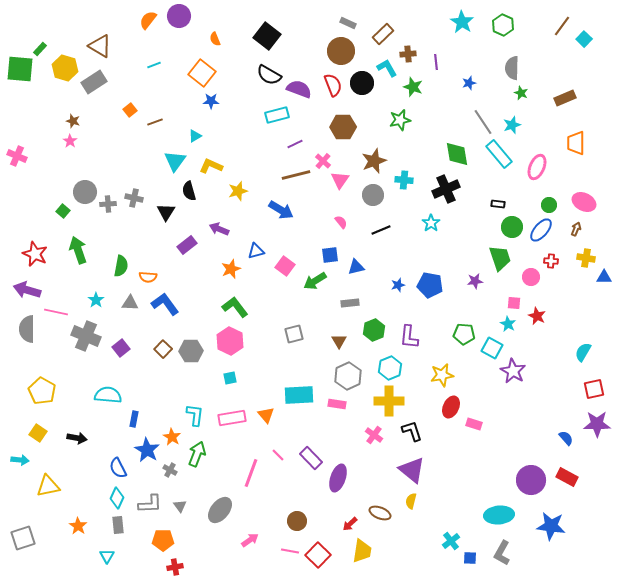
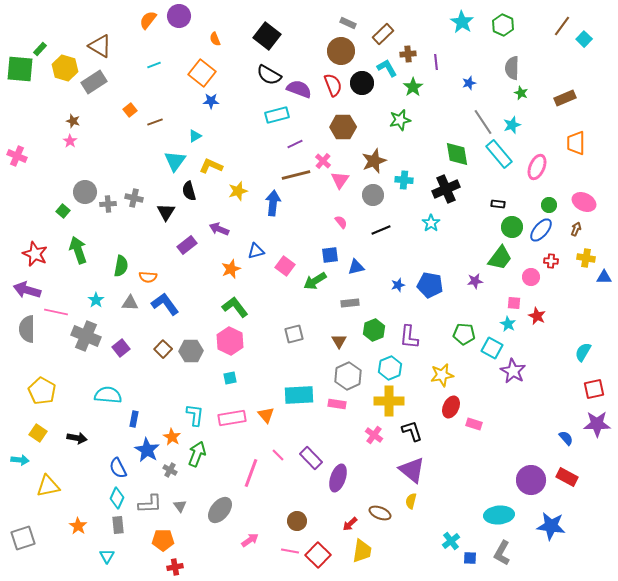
green star at (413, 87): rotated 18 degrees clockwise
blue arrow at (281, 210): moved 8 px left, 7 px up; rotated 115 degrees counterclockwise
green trapezoid at (500, 258): rotated 56 degrees clockwise
